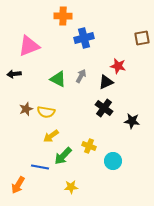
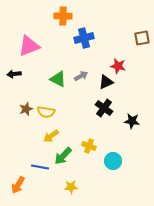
gray arrow: rotated 32 degrees clockwise
